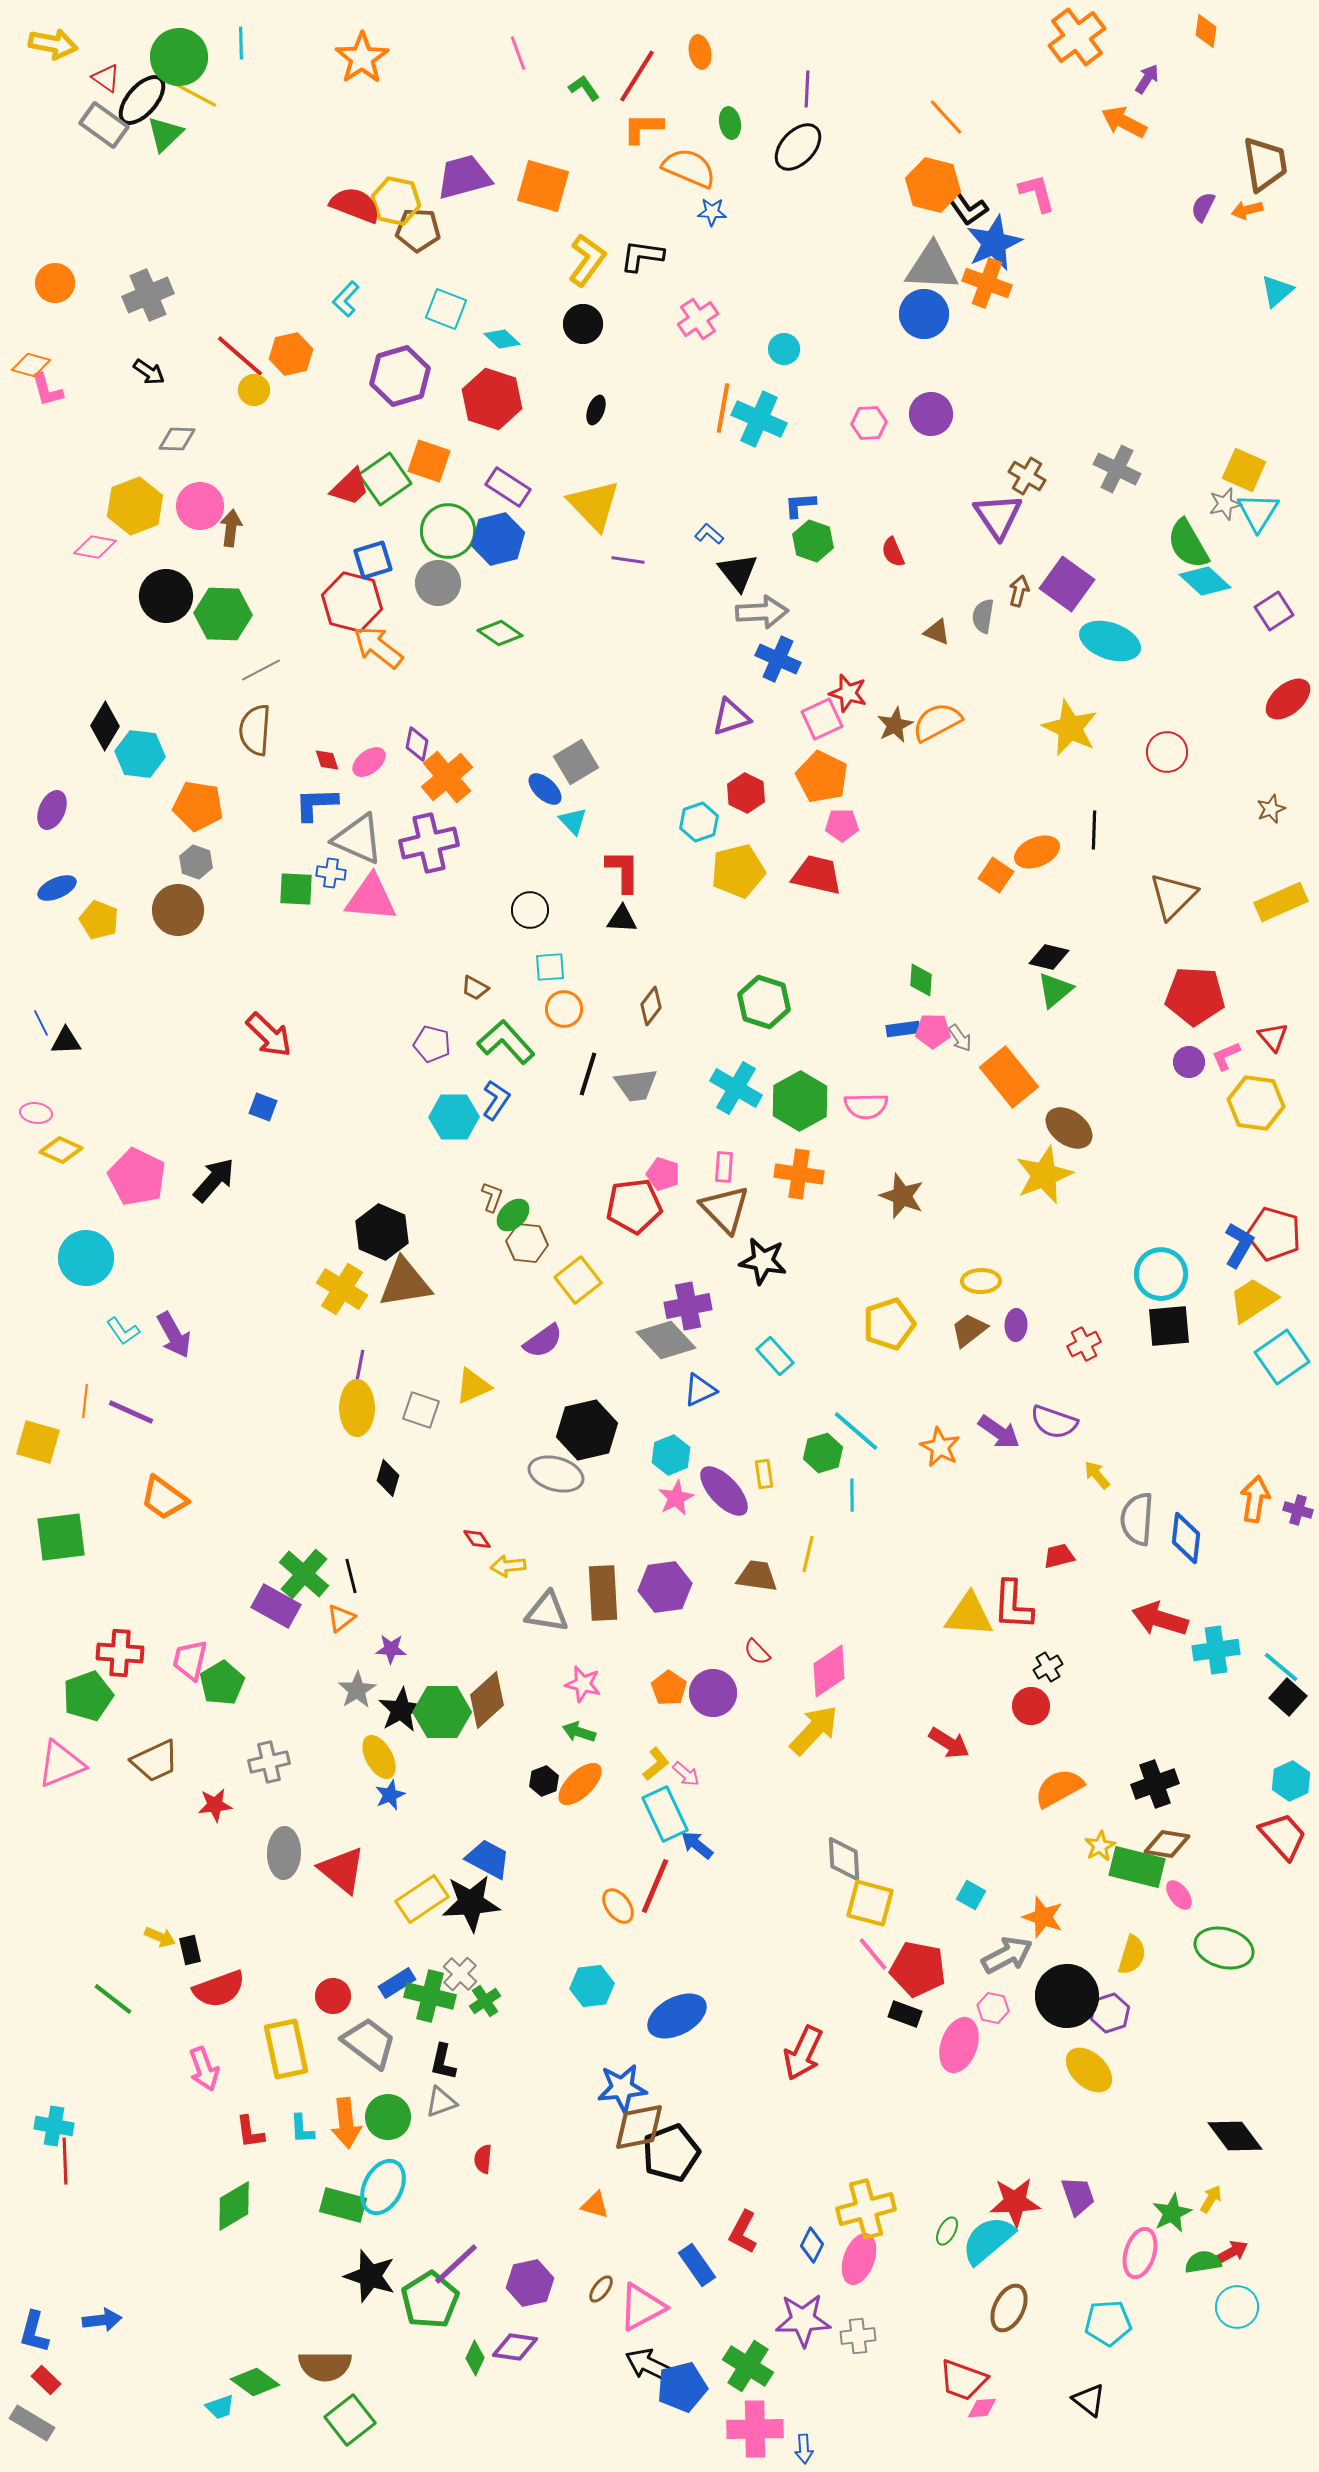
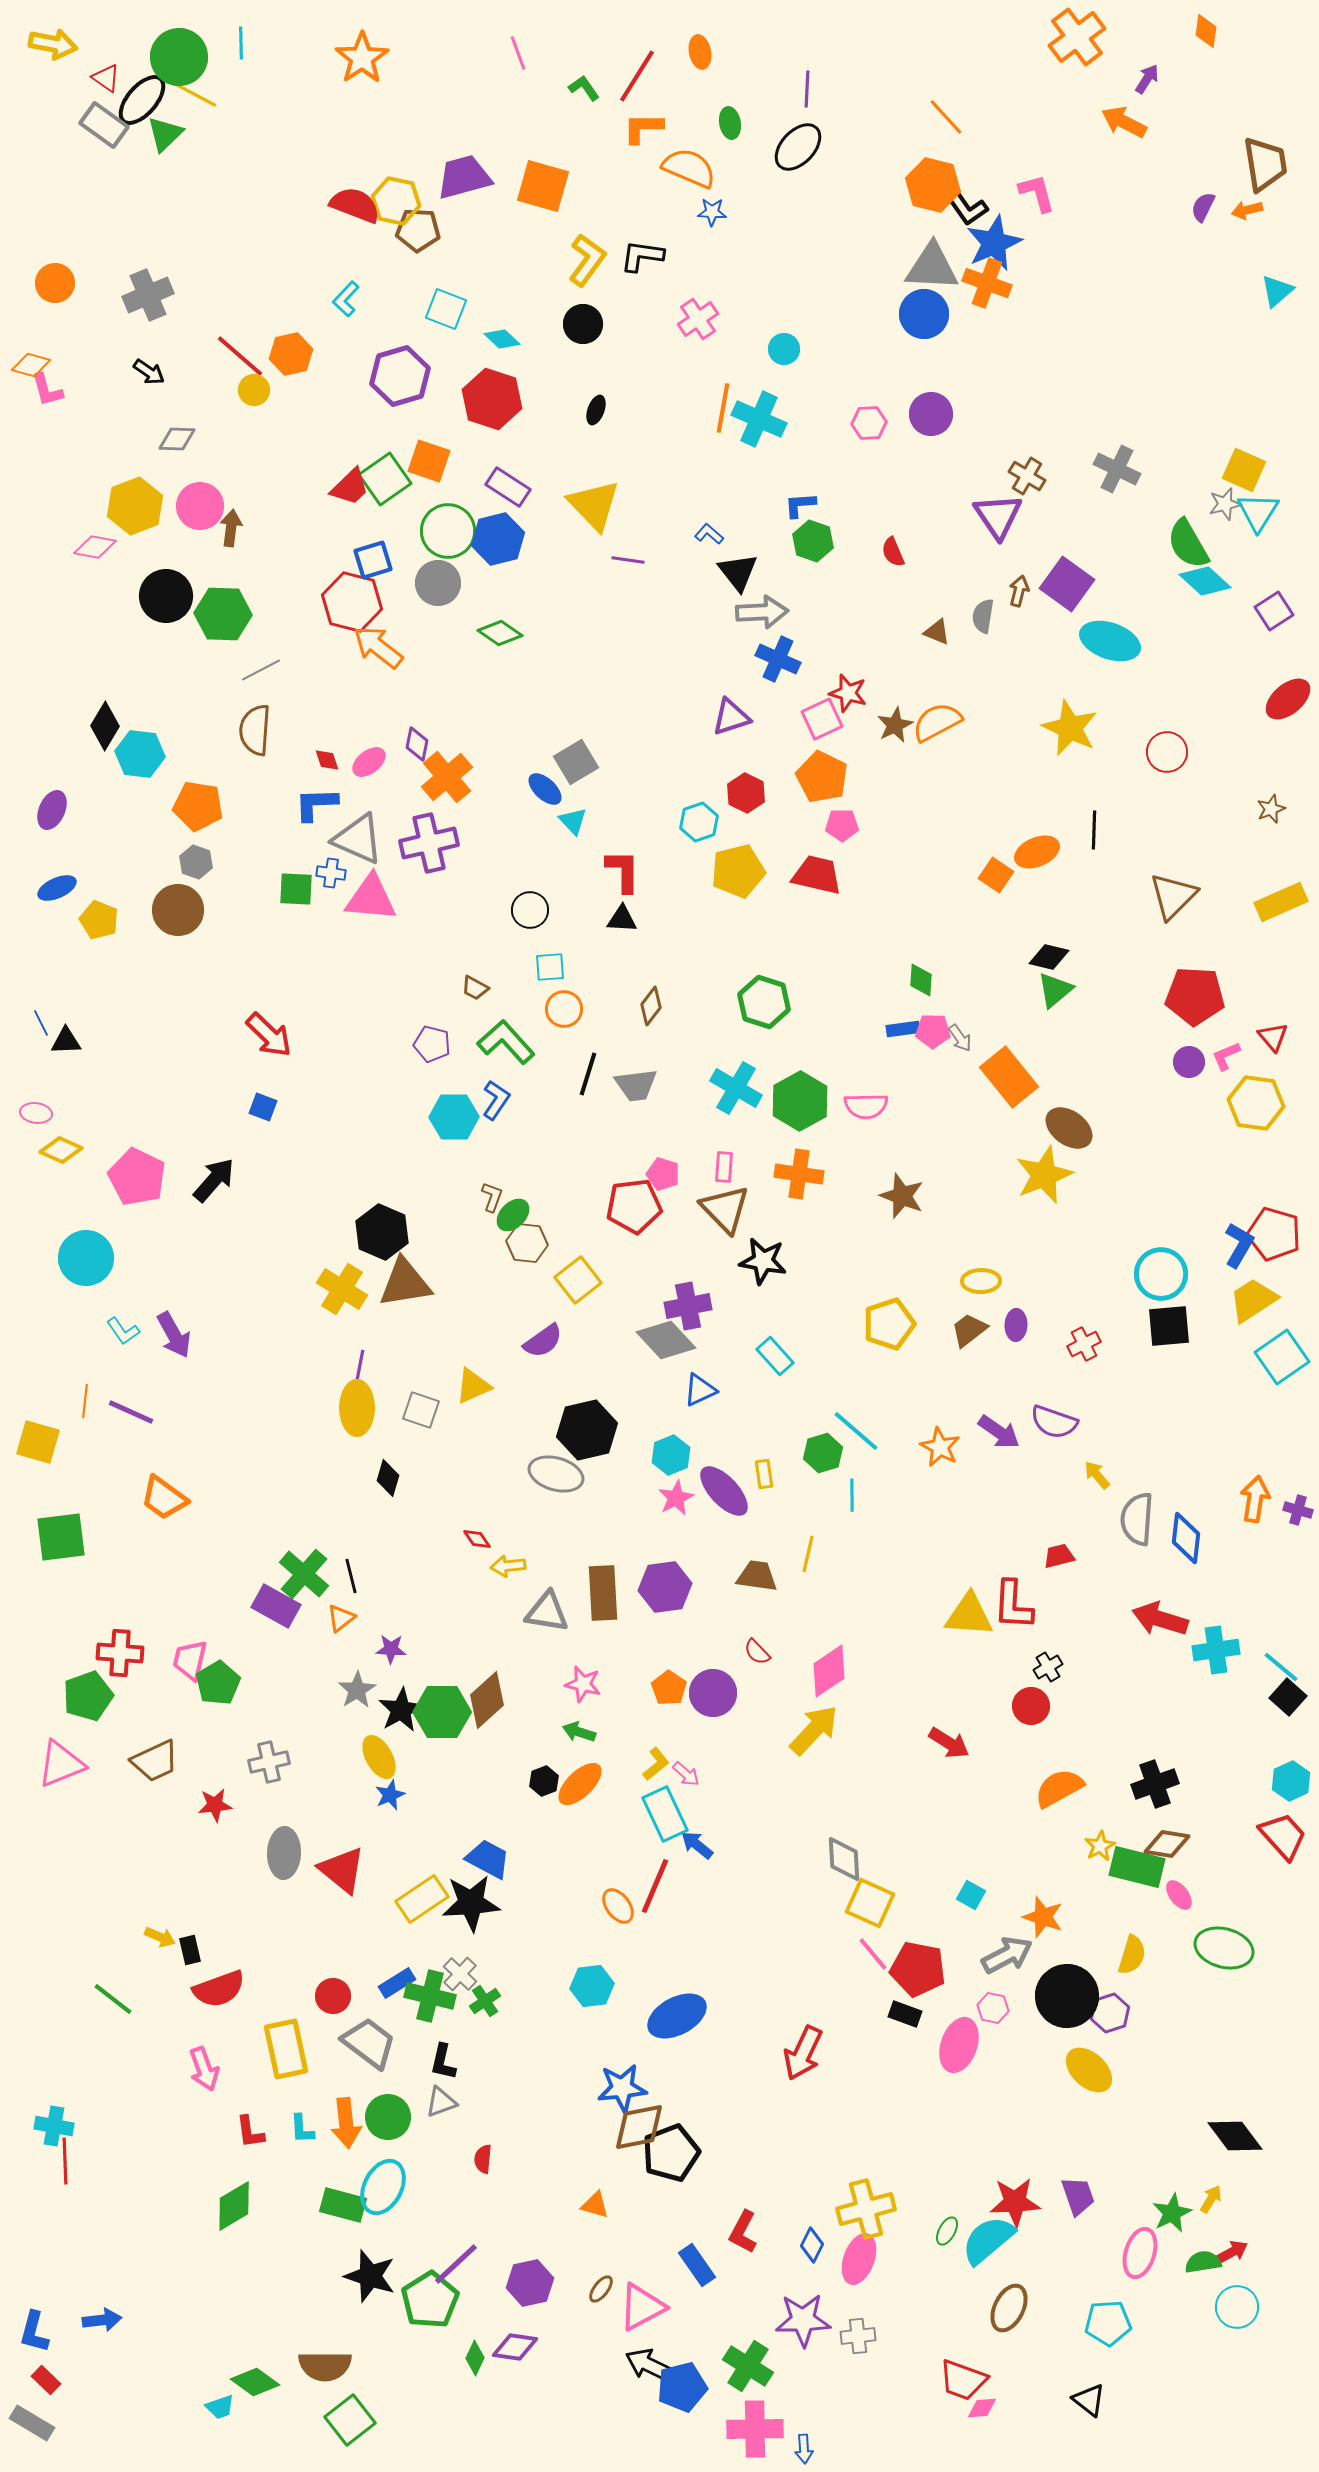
green pentagon at (222, 1683): moved 4 px left
yellow square at (870, 1903): rotated 9 degrees clockwise
